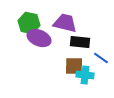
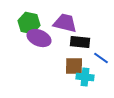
cyan cross: moved 2 px down
